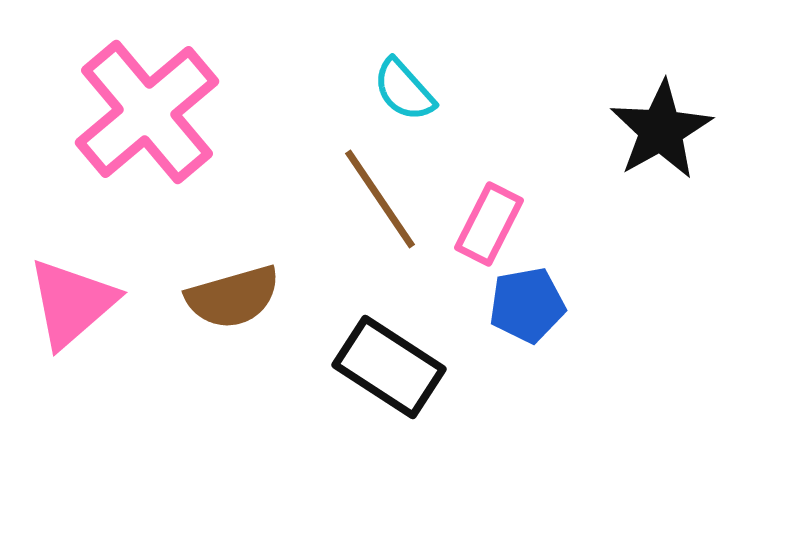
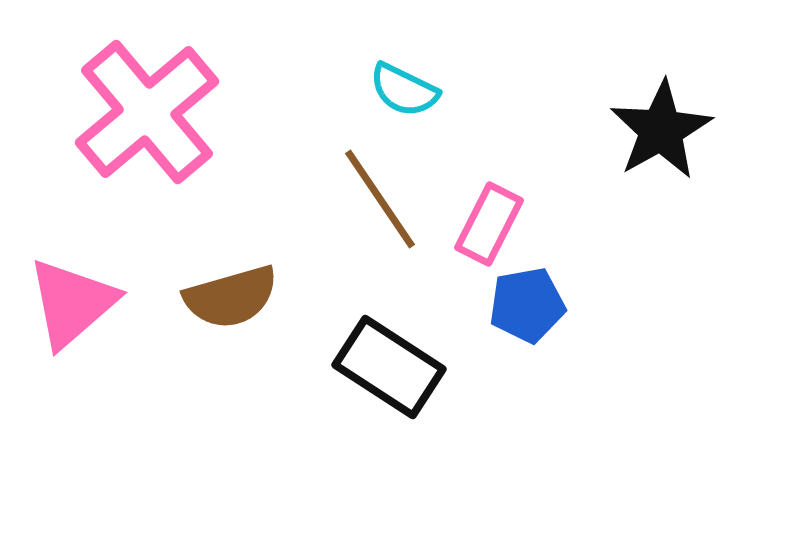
cyan semicircle: rotated 22 degrees counterclockwise
brown semicircle: moved 2 px left
